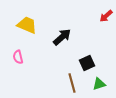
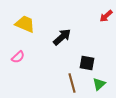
yellow trapezoid: moved 2 px left, 1 px up
pink semicircle: rotated 120 degrees counterclockwise
black square: rotated 35 degrees clockwise
green triangle: rotated 24 degrees counterclockwise
